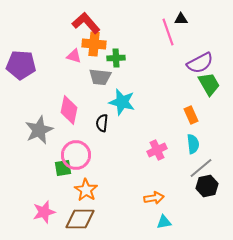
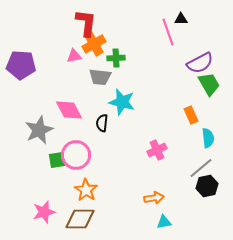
red L-shape: rotated 48 degrees clockwise
orange cross: rotated 35 degrees counterclockwise
pink triangle: rotated 28 degrees counterclockwise
pink diamond: rotated 40 degrees counterclockwise
cyan semicircle: moved 15 px right, 6 px up
green square: moved 6 px left, 8 px up
